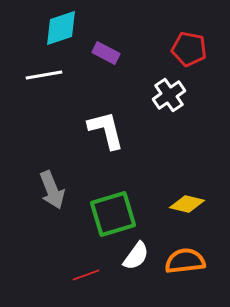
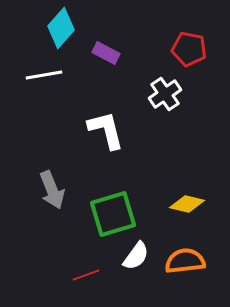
cyan diamond: rotated 30 degrees counterclockwise
white cross: moved 4 px left, 1 px up
